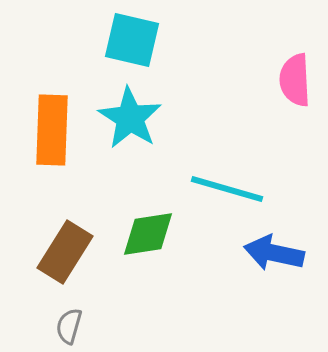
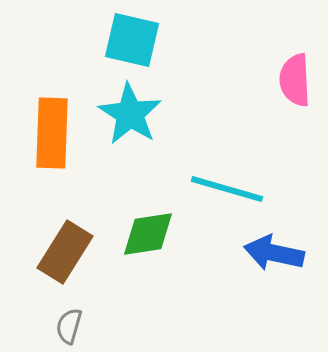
cyan star: moved 4 px up
orange rectangle: moved 3 px down
